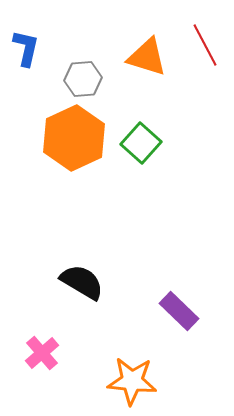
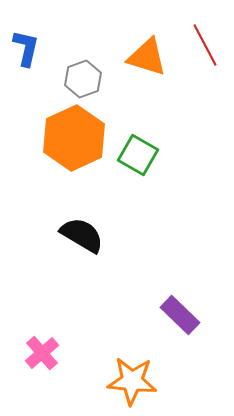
gray hexagon: rotated 15 degrees counterclockwise
green square: moved 3 px left, 12 px down; rotated 12 degrees counterclockwise
black semicircle: moved 47 px up
purple rectangle: moved 1 px right, 4 px down
